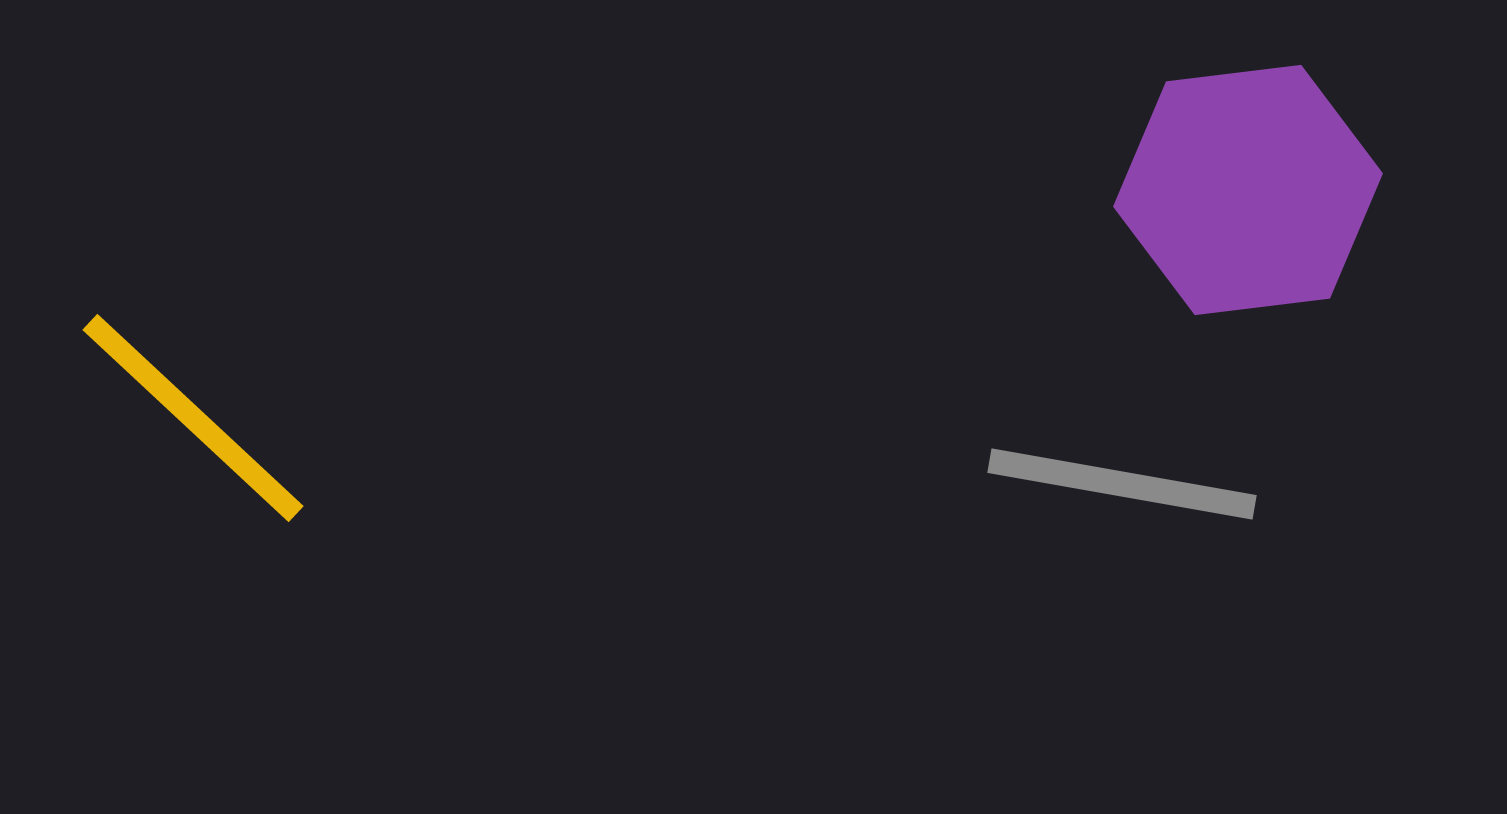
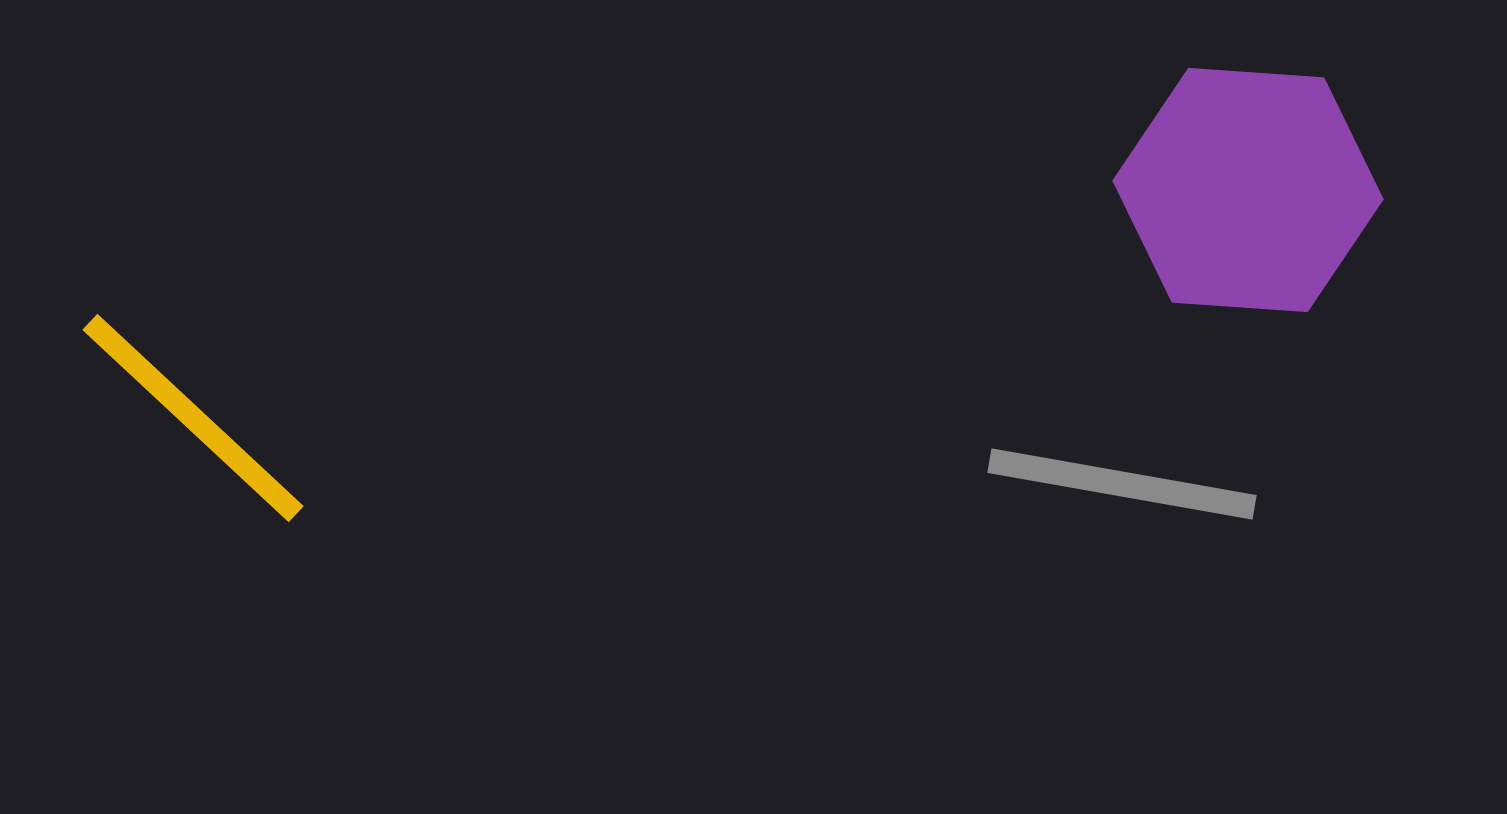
purple hexagon: rotated 11 degrees clockwise
